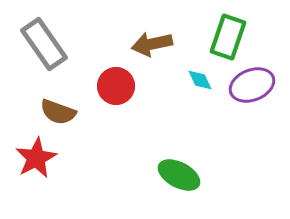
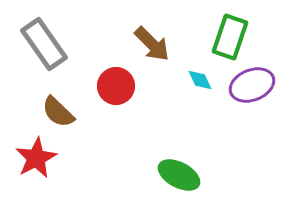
green rectangle: moved 2 px right
brown arrow: rotated 123 degrees counterclockwise
brown semicircle: rotated 24 degrees clockwise
